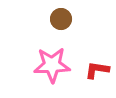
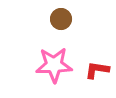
pink star: moved 2 px right
